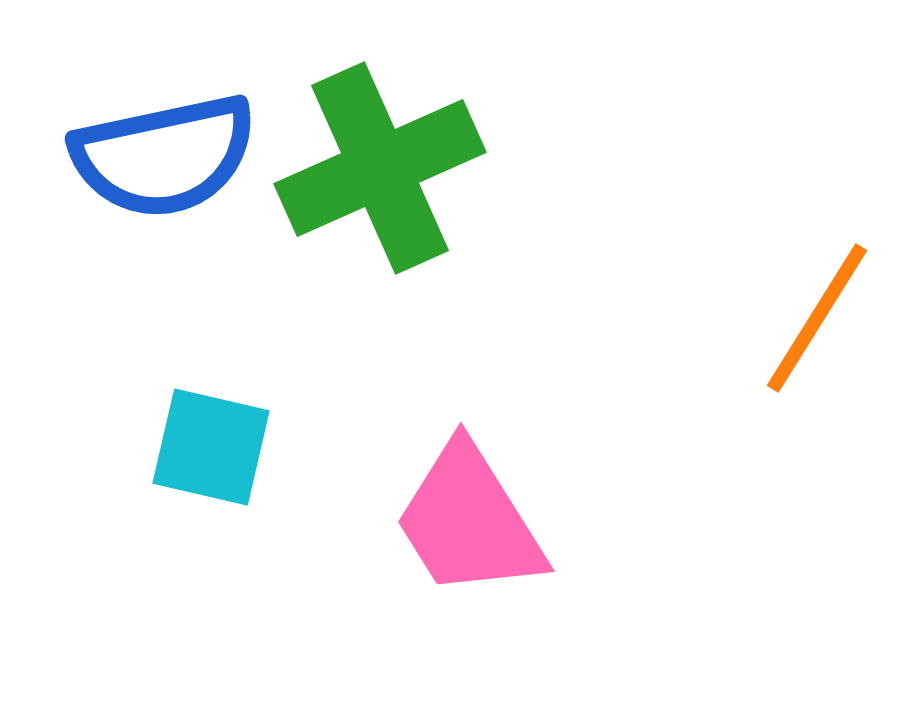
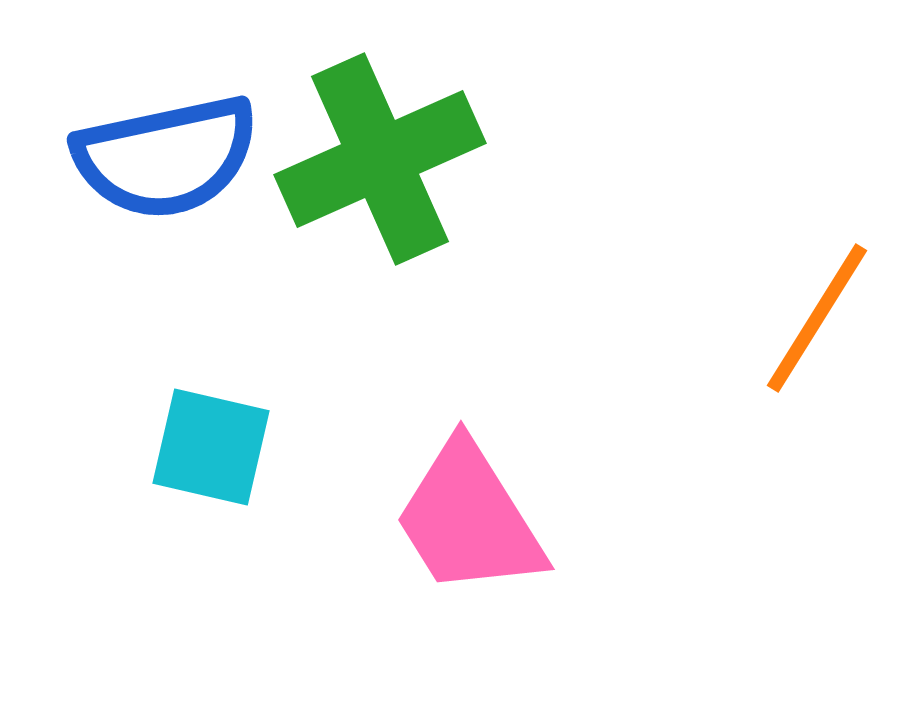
blue semicircle: moved 2 px right, 1 px down
green cross: moved 9 px up
pink trapezoid: moved 2 px up
